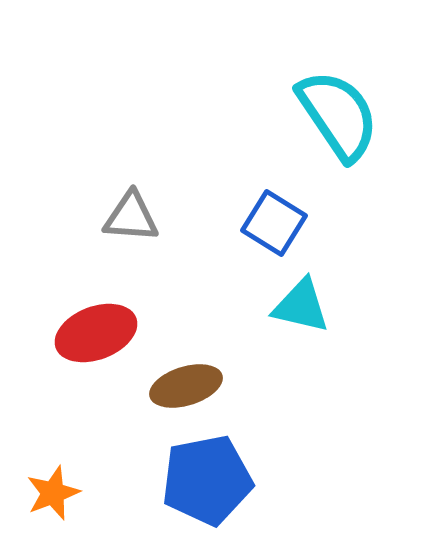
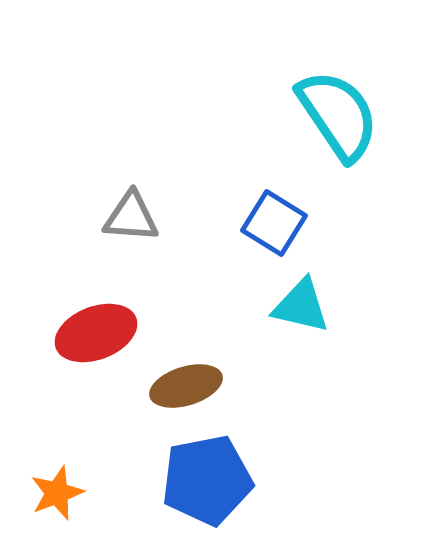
orange star: moved 4 px right
